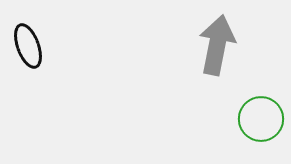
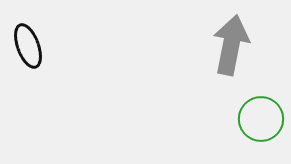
gray arrow: moved 14 px right
